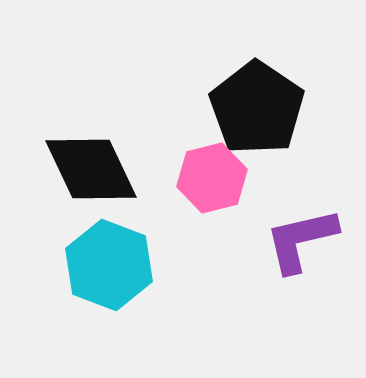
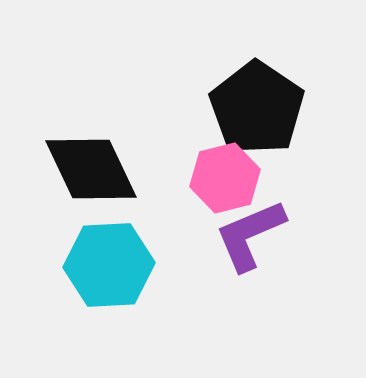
pink hexagon: moved 13 px right
purple L-shape: moved 51 px left, 5 px up; rotated 10 degrees counterclockwise
cyan hexagon: rotated 24 degrees counterclockwise
